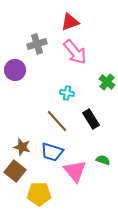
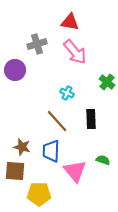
red triangle: rotated 30 degrees clockwise
cyan cross: rotated 16 degrees clockwise
black rectangle: rotated 30 degrees clockwise
blue trapezoid: moved 1 px left, 1 px up; rotated 75 degrees clockwise
brown square: rotated 35 degrees counterclockwise
